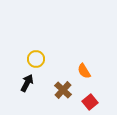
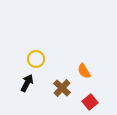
brown cross: moved 1 px left, 2 px up
